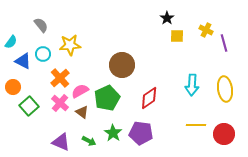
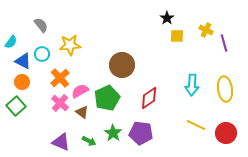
cyan circle: moved 1 px left
orange circle: moved 9 px right, 5 px up
green square: moved 13 px left
yellow line: rotated 24 degrees clockwise
red circle: moved 2 px right, 1 px up
